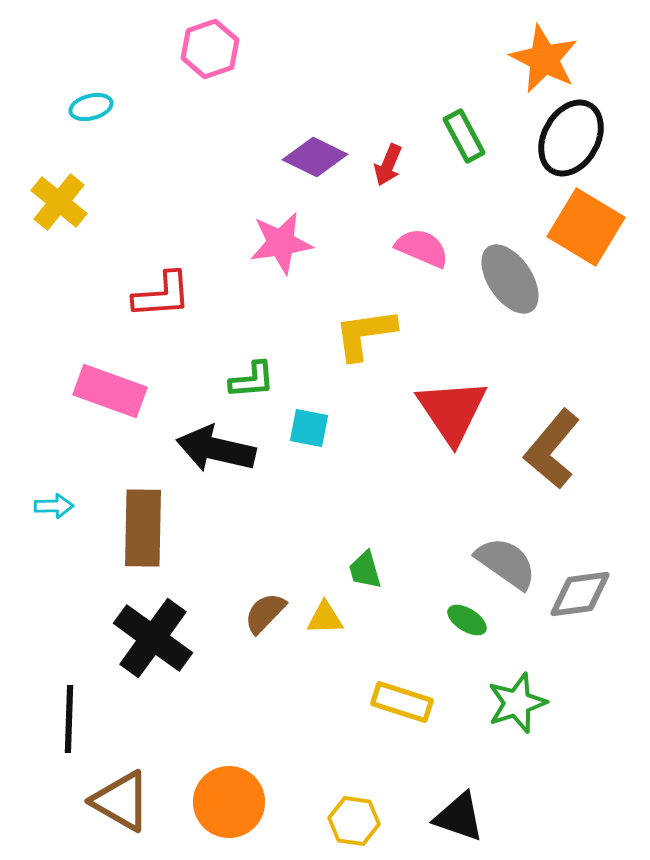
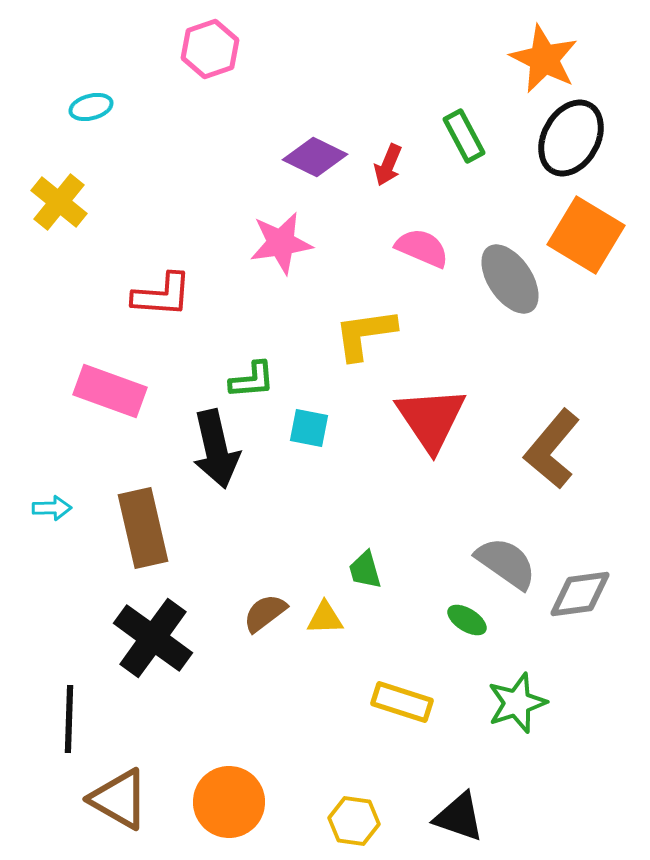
orange square: moved 8 px down
red L-shape: rotated 8 degrees clockwise
red triangle: moved 21 px left, 8 px down
black arrow: rotated 116 degrees counterclockwise
cyan arrow: moved 2 px left, 2 px down
brown rectangle: rotated 14 degrees counterclockwise
brown semicircle: rotated 9 degrees clockwise
brown triangle: moved 2 px left, 2 px up
